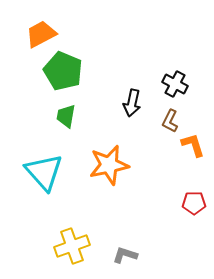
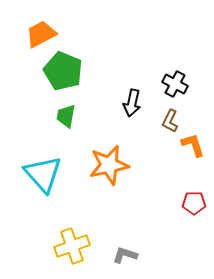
cyan triangle: moved 1 px left, 2 px down
